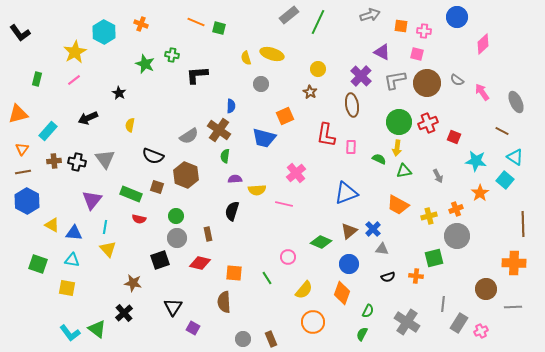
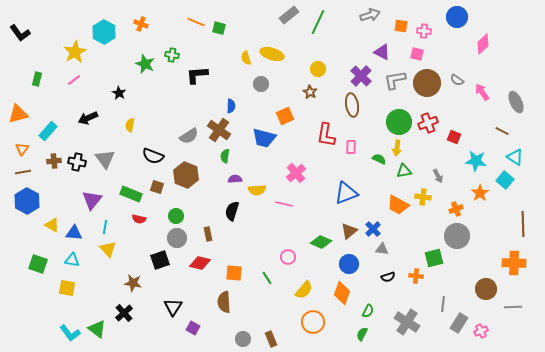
yellow cross at (429, 216): moved 6 px left, 19 px up; rotated 21 degrees clockwise
